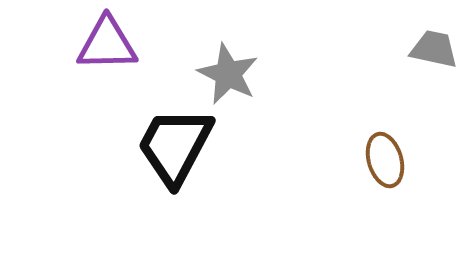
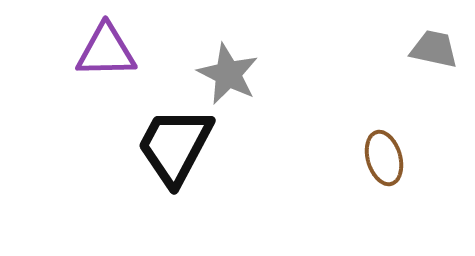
purple triangle: moved 1 px left, 7 px down
brown ellipse: moved 1 px left, 2 px up
